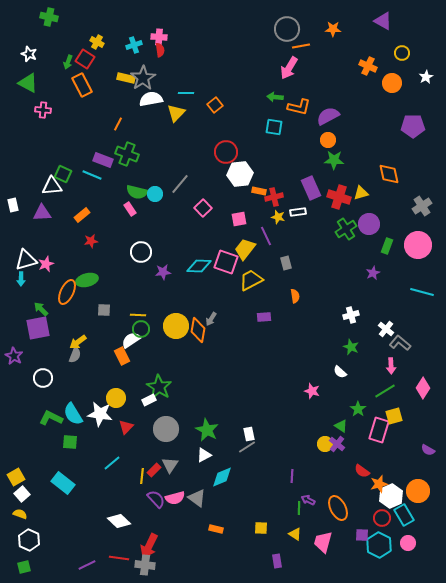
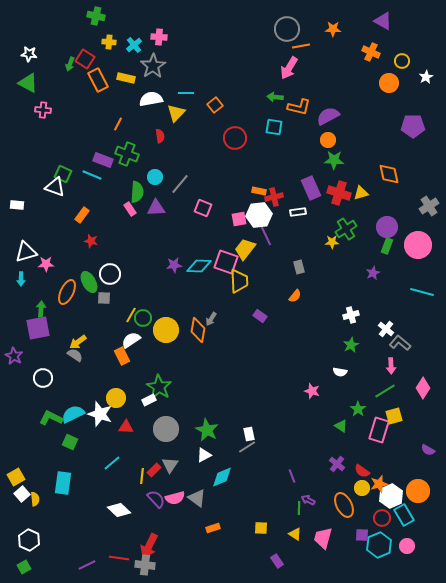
green cross at (49, 17): moved 47 px right, 1 px up
yellow cross at (97, 42): moved 12 px right; rotated 24 degrees counterclockwise
cyan cross at (134, 45): rotated 21 degrees counterclockwise
red semicircle at (160, 50): moved 86 px down
yellow circle at (402, 53): moved 8 px down
white star at (29, 54): rotated 14 degrees counterclockwise
green arrow at (68, 62): moved 2 px right, 2 px down
orange cross at (368, 66): moved 3 px right, 14 px up
gray star at (143, 78): moved 10 px right, 12 px up
orange circle at (392, 83): moved 3 px left
orange rectangle at (82, 85): moved 16 px right, 5 px up
red circle at (226, 152): moved 9 px right, 14 px up
white hexagon at (240, 174): moved 19 px right, 41 px down
white triangle at (52, 186): moved 3 px right, 1 px down; rotated 25 degrees clockwise
green semicircle at (137, 192): rotated 100 degrees counterclockwise
cyan circle at (155, 194): moved 17 px up
red cross at (339, 197): moved 4 px up
white rectangle at (13, 205): moved 4 px right; rotated 72 degrees counterclockwise
gray cross at (422, 206): moved 7 px right
pink square at (203, 208): rotated 24 degrees counterclockwise
purple triangle at (42, 213): moved 114 px right, 5 px up
orange rectangle at (82, 215): rotated 14 degrees counterclockwise
yellow star at (278, 217): moved 54 px right, 25 px down; rotated 16 degrees counterclockwise
purple circle at (369, 224): moved 18 px right, 3 px down
red star at (91, 241): rotated 24 degrees clockwise
white circle at (141, 252): moved 31 px left, 22 px down
white triangle at (26, 260): moved 8 px up
gray rectangle at (286, 263): moved 13 px right, 4 px down
pink star at (46, 264): rotated 21 degrees clockwise
purple star at (163, 272): moved 11 px right, 7 px up
green ellipse at (87, 280): moved 2 px right, 2 px down; rotated 75 degrees clockwise
yellow trapezoid at (251, 280): moved 12 px left, 1 px down; rotated 115 degrees clockwise
orange semicircle at (295, 296): rotated 48 degrees clockwise
green arrow at (41, 309): rotated 49 degrees clockwise
gray square at (104, 310): moved 12 px up
yellow line at (138, 315): moved 7 px left; rotated 63 degrees counterclockwise
purple rectangle at (264, 317): moved 4 px left, 1 px up; rotated 40 degrees clockwise
yellow circle at (176, 326): moved 10 px left, 4 px down
green circle at (141, 329): moved 2 px right, 11 px up
green star at (351, 347): moved 2 px up; rotated 21 degrees clockwise
gray semicircle at (75, 355): rotated 77 degrees counterclockwise
white semicircle at (340, 372): rotated 32 degrees counterclockwise
cyan semicircle at (73, 414): rotated 95 degrees clockwise
white star at (100, 414): rotated 10 degrees clockwise
red triangle at (126, 427): rotated 49 degrees clockwise
green square at (70, 442): rotated 21 degrees clockwise
yellow circle at (325, 444): moved 37 px right, 44 px down
purple cross at (337, 444): moved 20 px down
purple line at (292, 476): rotated 24 degrees counterclockwise
cyan rectangle at (63, 483): rotated 60 degrees clockwise
orange ellipse at (338, 508): moved 6 px right, 3 px up
yellow semicircle at (20, 514): moved 15 px right, 15 px up; rotated 64 degrees clockwise
white diamond at (119, 521): moved 11 px up
orange rectangle at (216, 529): moved 3 px left, 1 px up; rotated 32 degrees counterclockwise
pink trapezoid at (323, 542): moved 4 px up
pink circle at (408, 543): moved 1 px left, 3 px down
cyan hexagon at (379, 545): rotated 10 degrees clockwise
purple rectangle at (277, 561): rotated 24 degrees counterclockwise
green square at (24, 567): rotated 16 degrees counterclockwise
